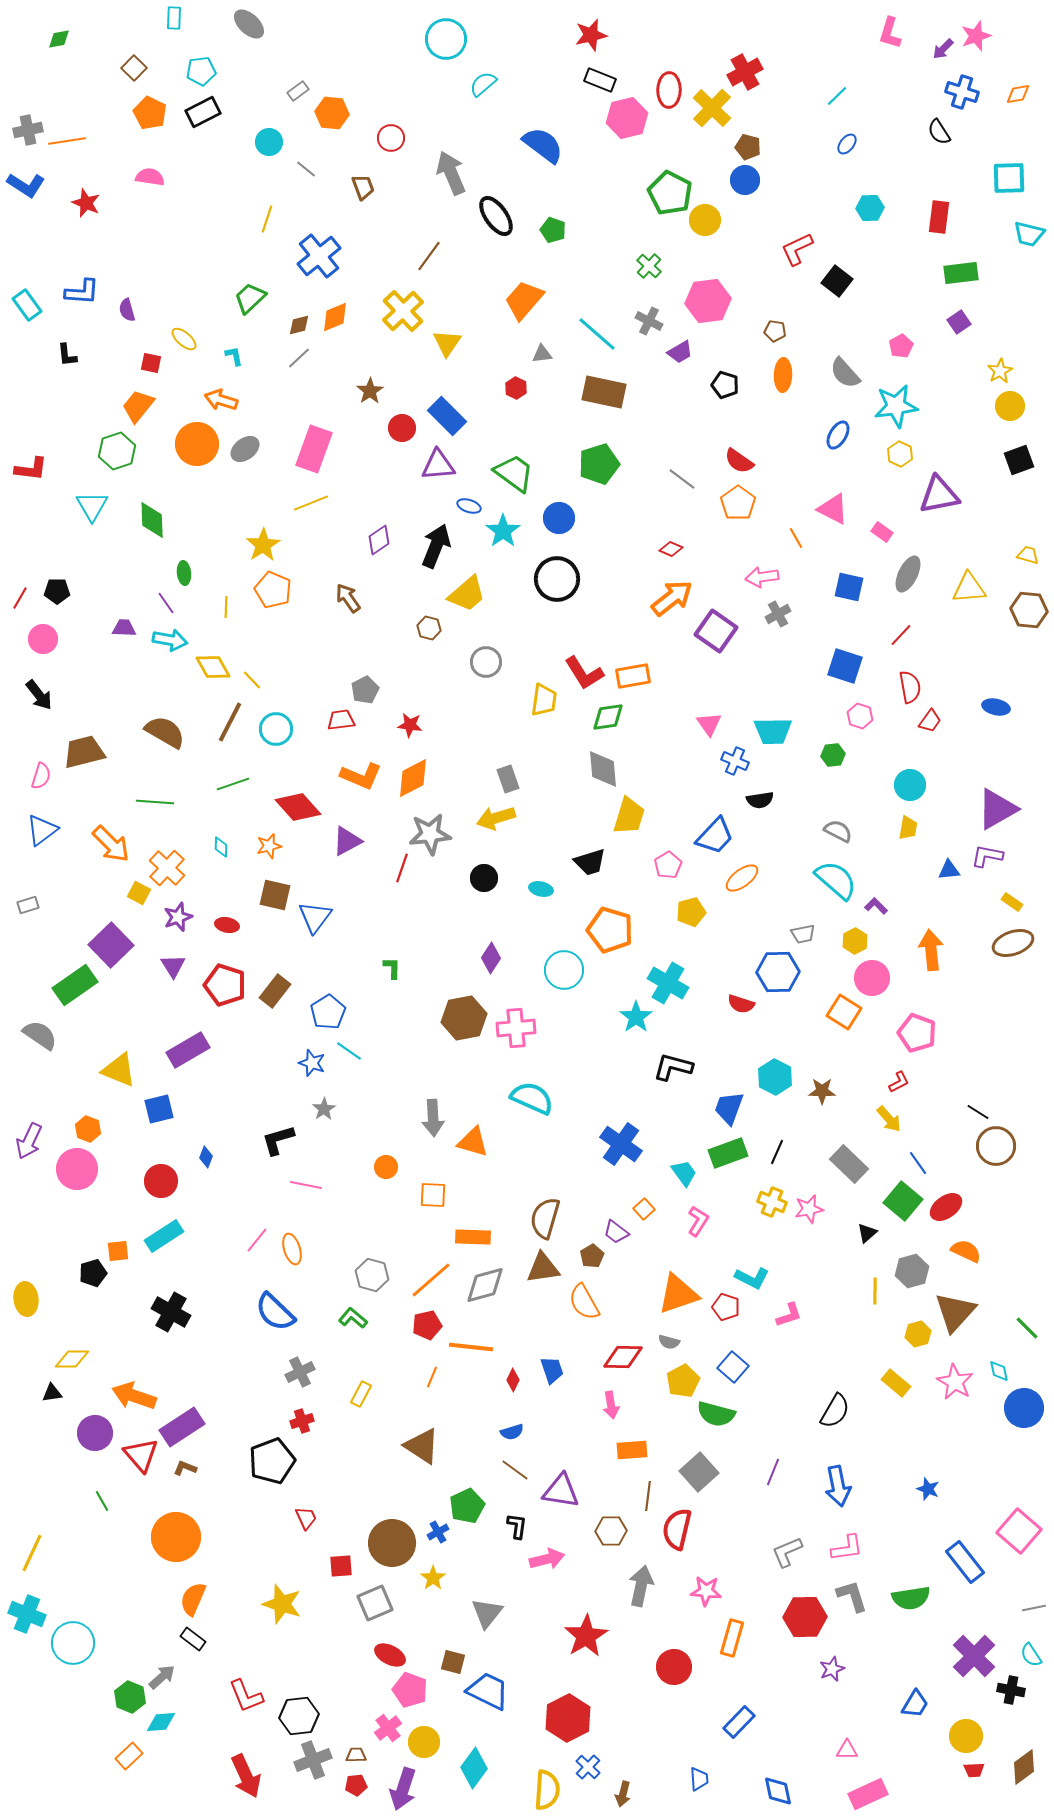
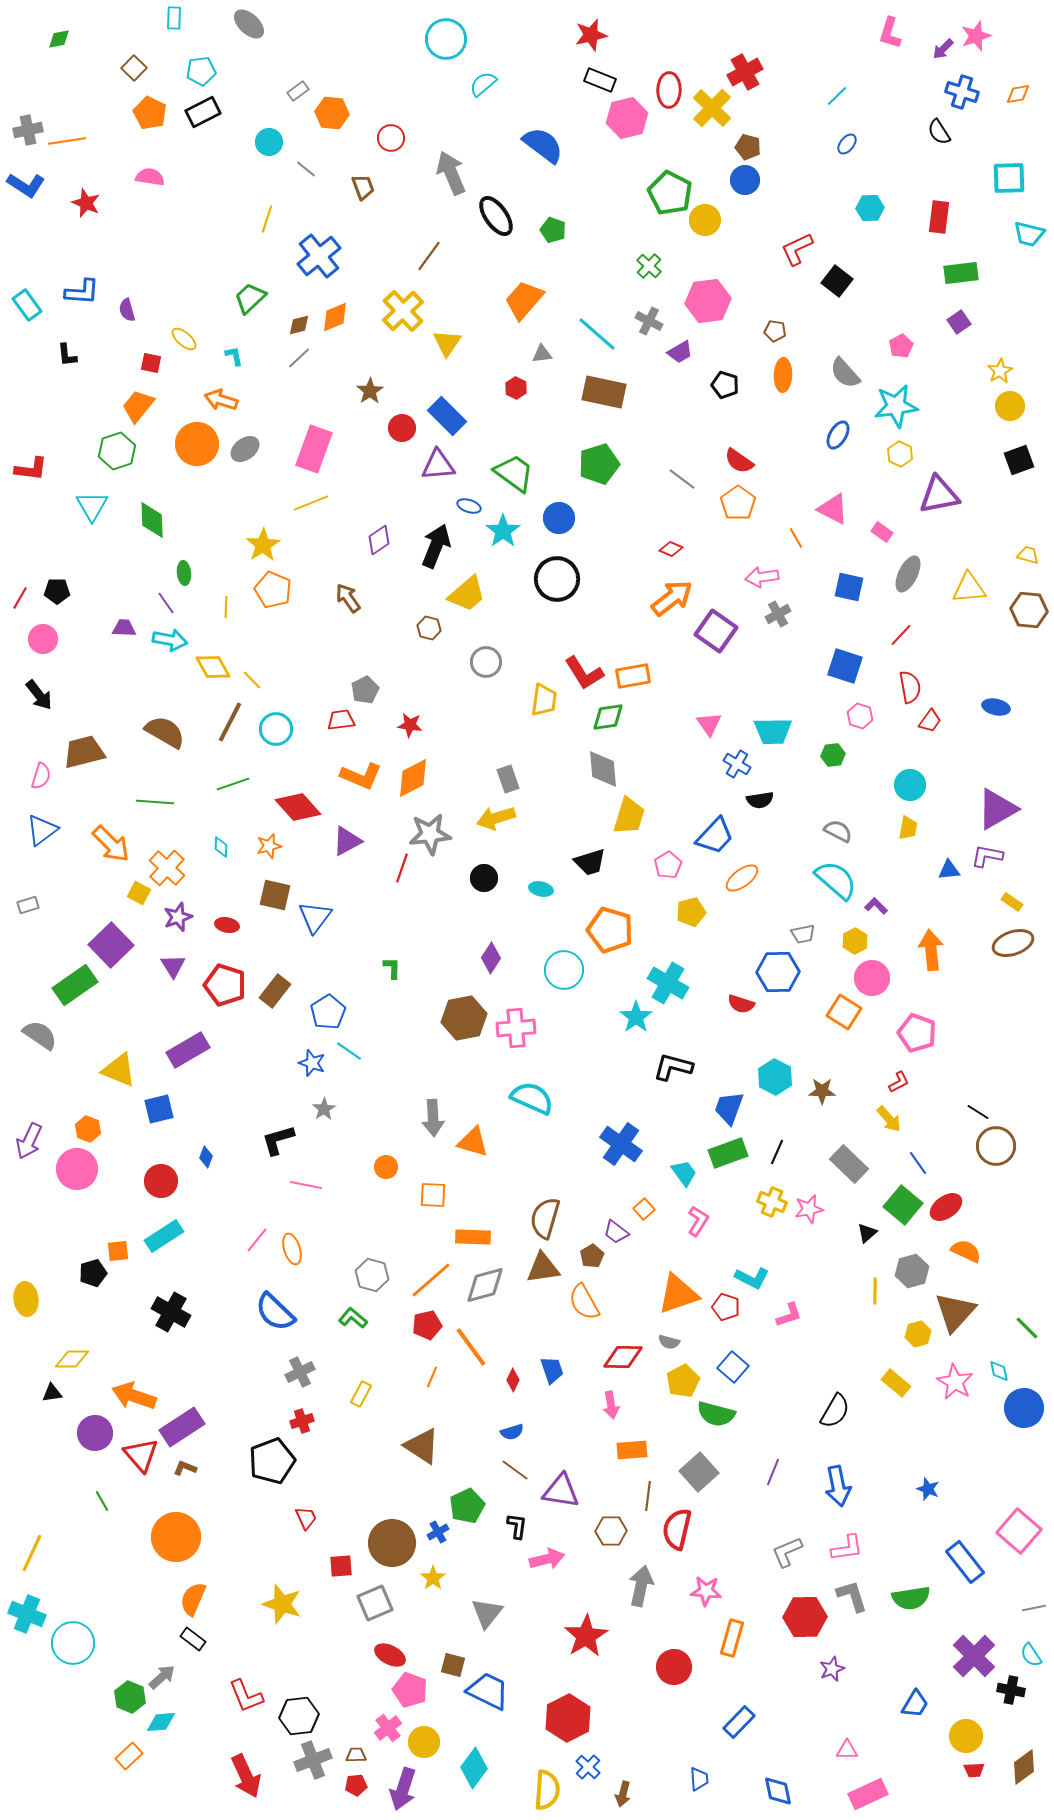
blue cross at (735, 761): moved 2 px right, 3 px down; rotated 8 degrees clockwise
green square at (903, 1201): moved 4 px down
orange line at (471, 1347): rotated 48 degrees clockwise
brown square at (453, 1662): moved 3 px down
